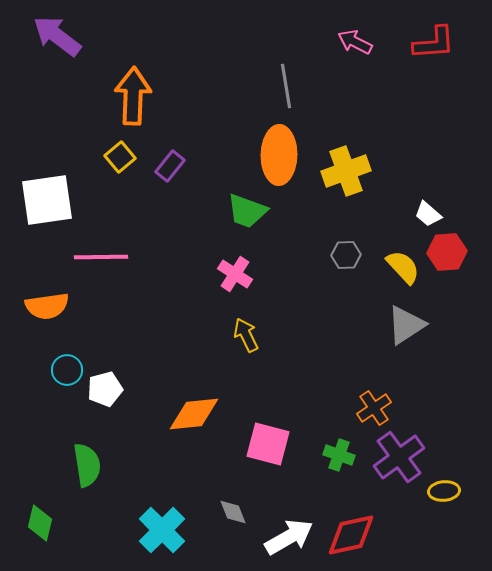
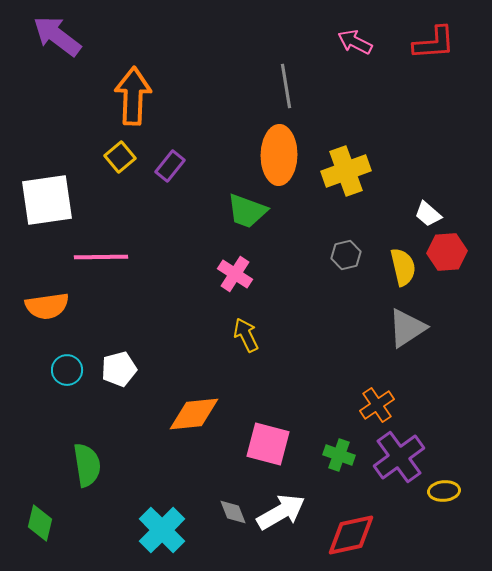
gray hexagon: rotated 12 degrees counterclockwise
yellow semicircle: rotated 30 degrees clockwise
gray triangle: moved 1 px right, 3 px down
white pentagon: moved 14 px right, 20 px up
orange cross: moved 3 px right, 3 px up
white arrow: moved 8 px left, 25 px up
